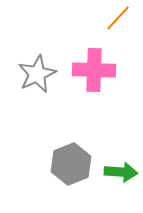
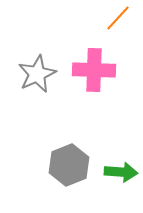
gray hexagon: moved 2 px left, 1 px down
